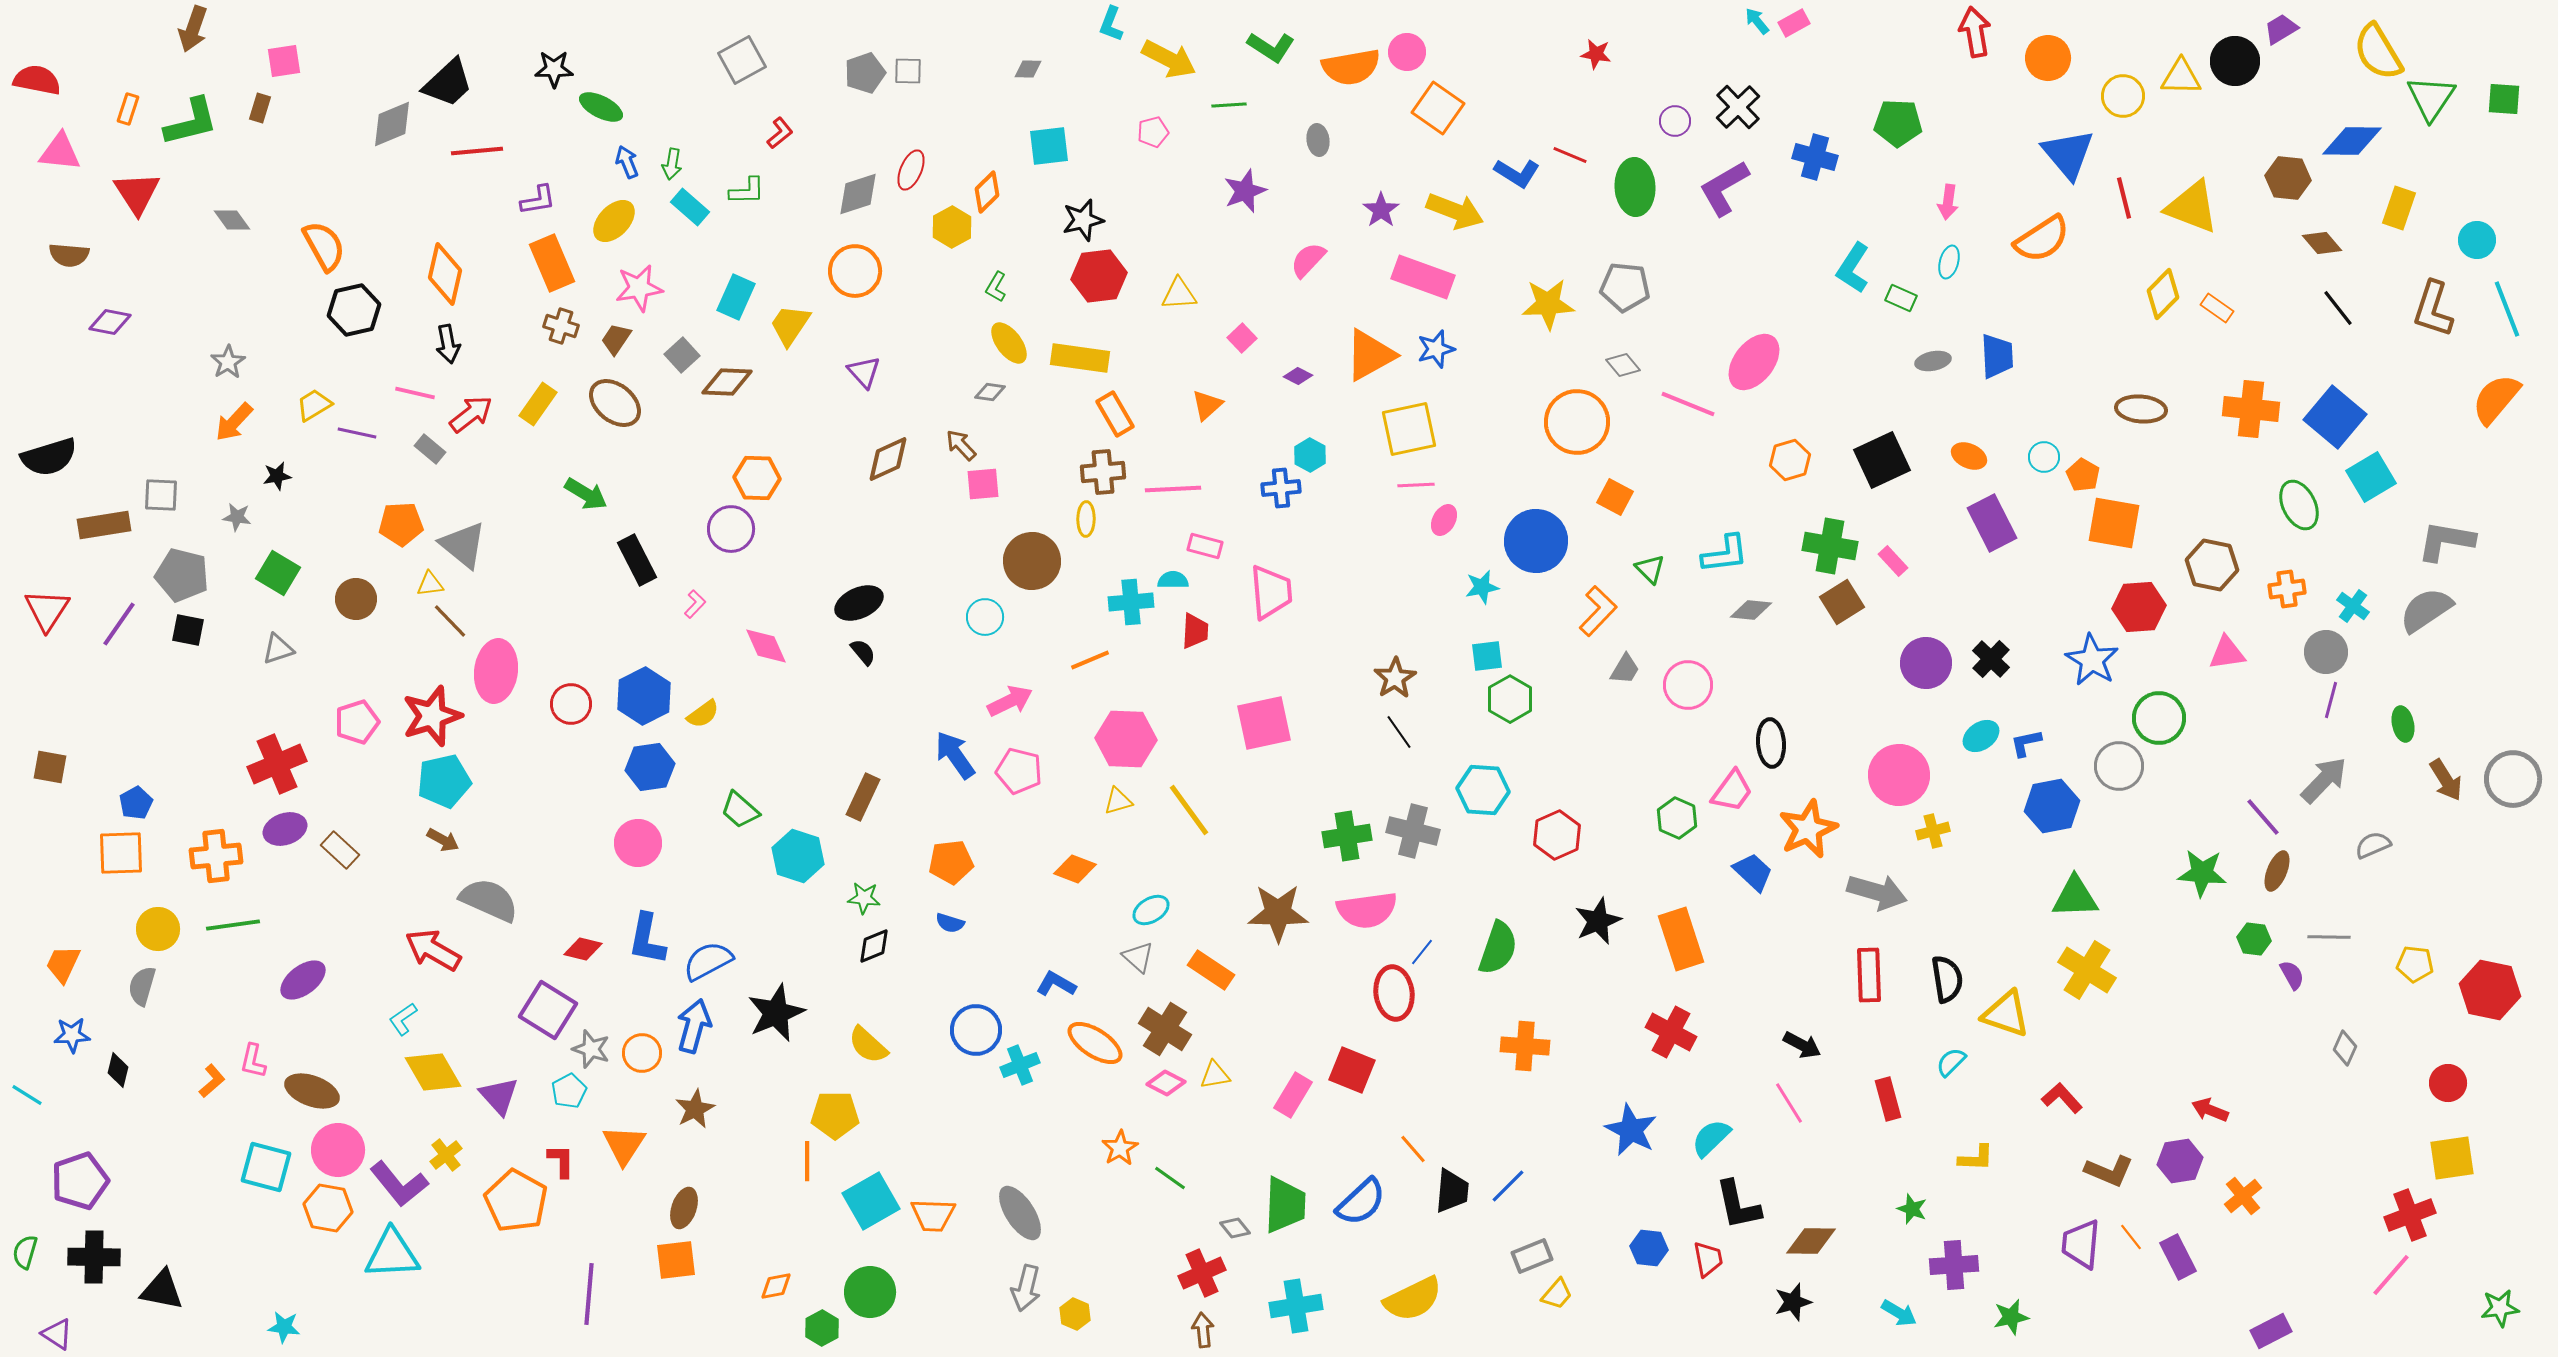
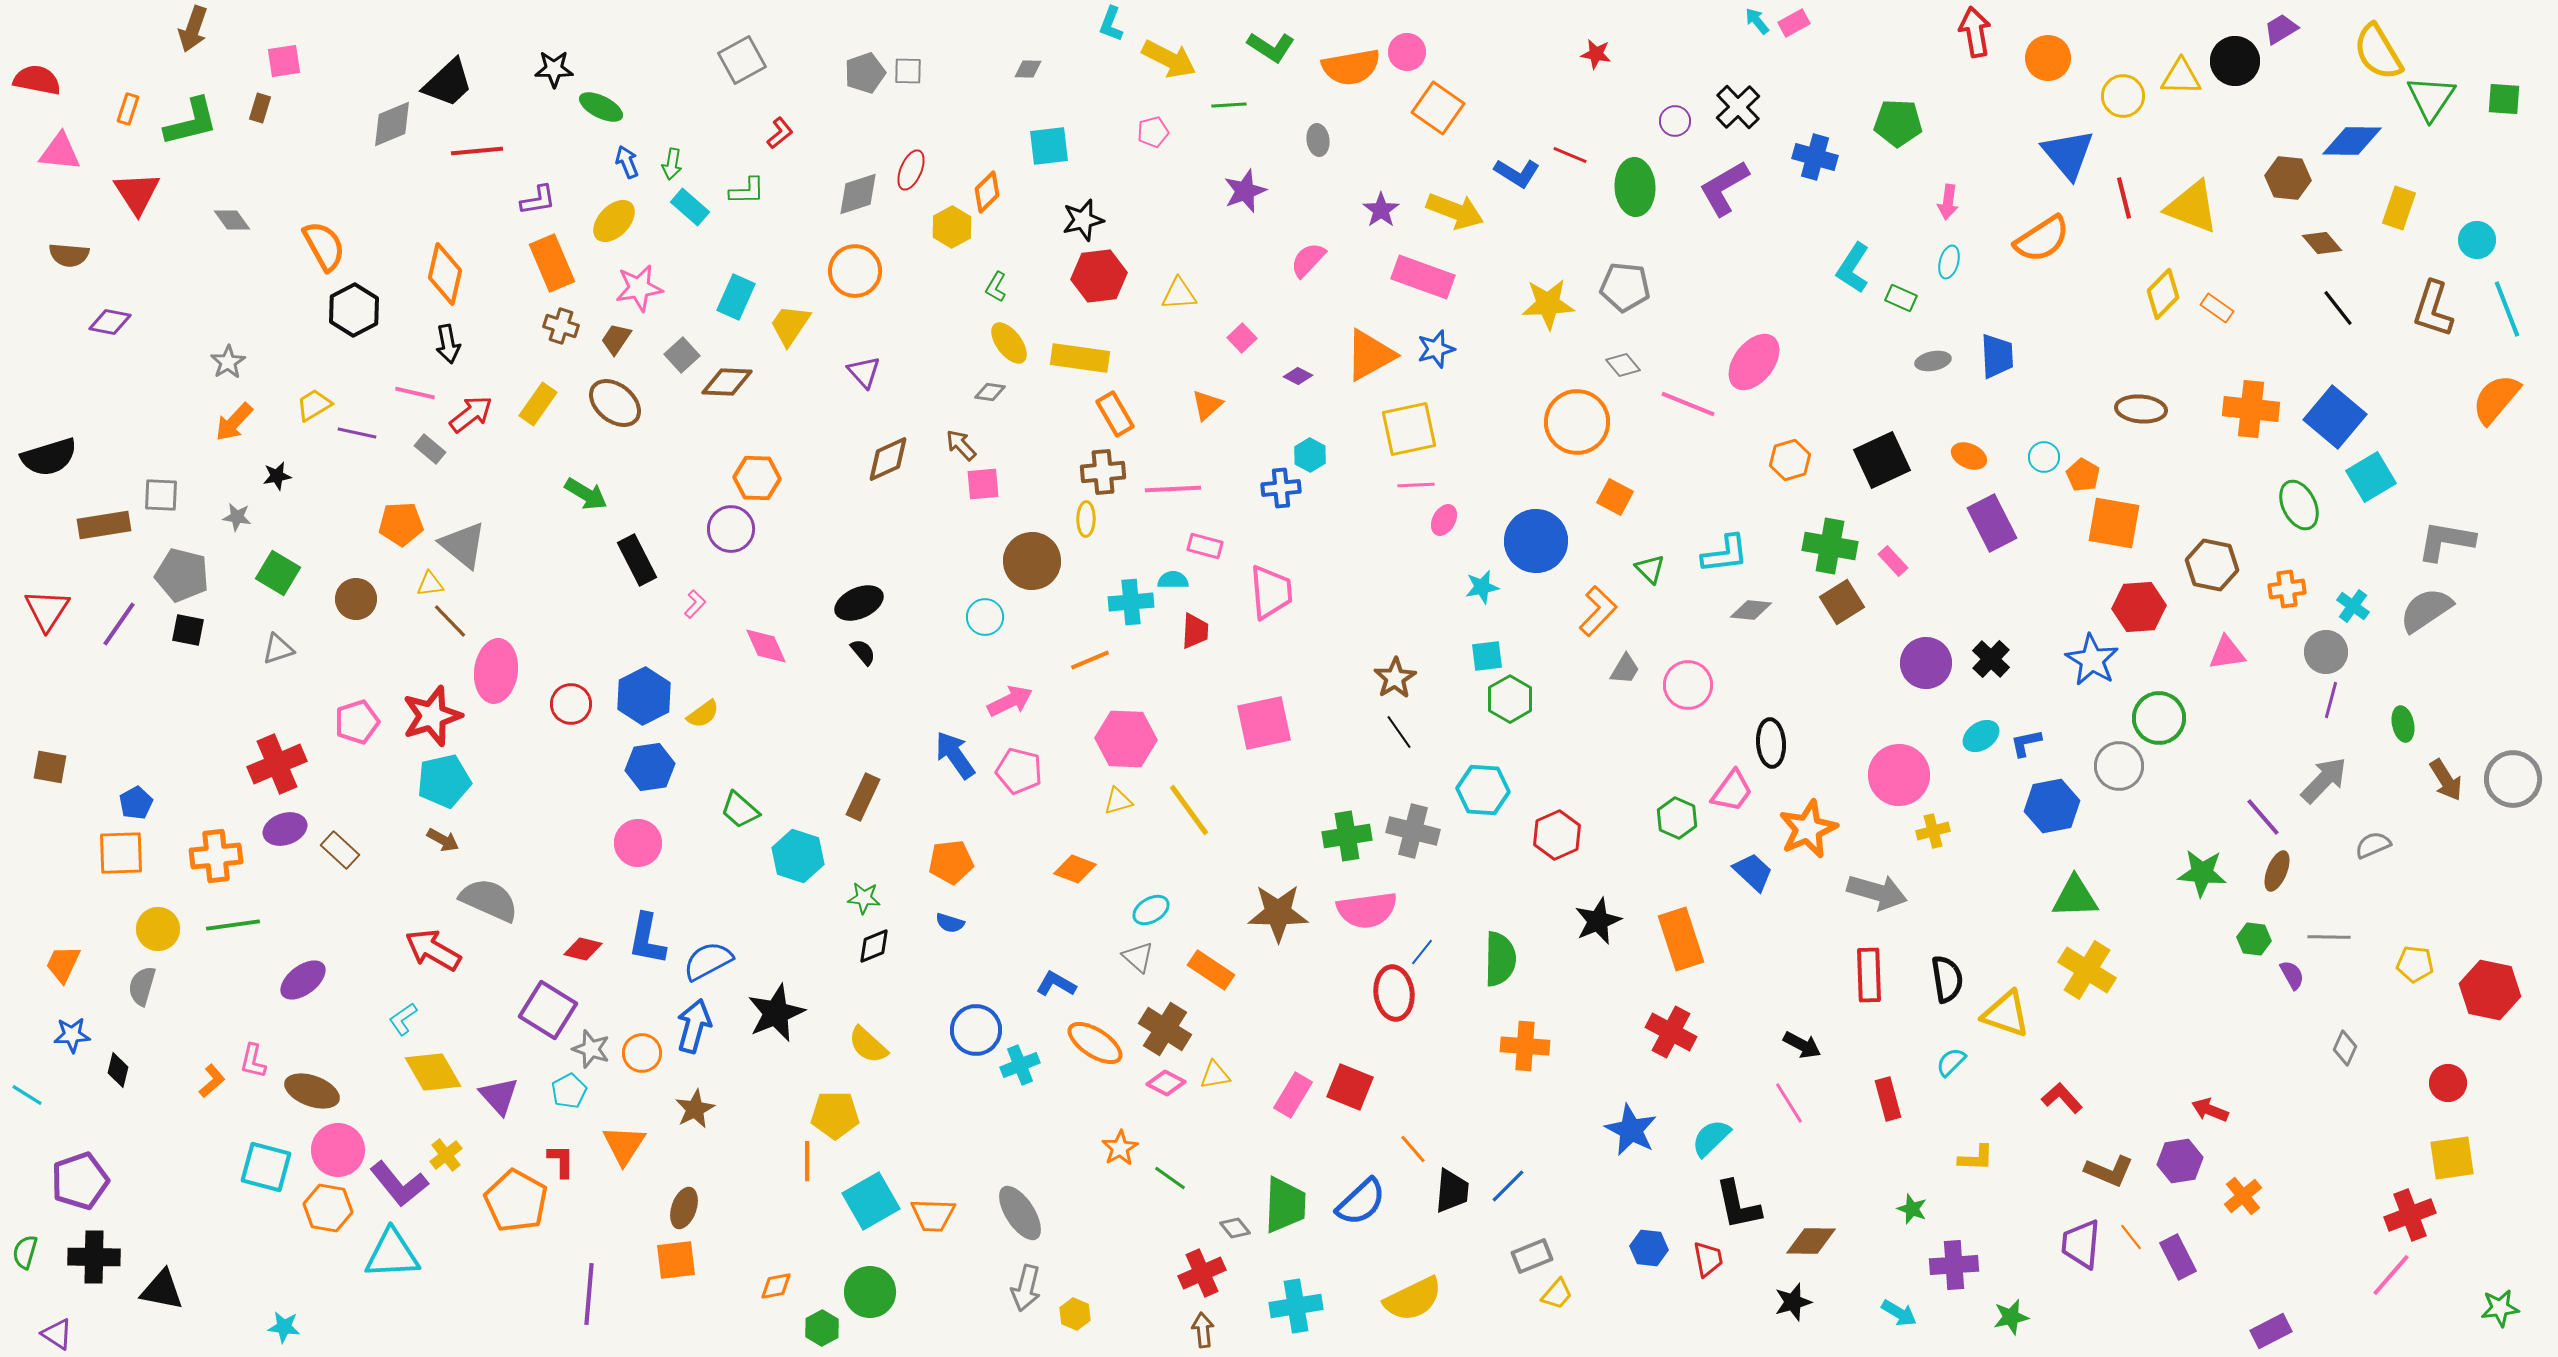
black hexagon at (354, 310): rotated 15 degrees counterclockwise
green semicircle at (1498, 948): moved 2 px right, 11 px down; rotated 18 degrees counterclockwise
red square at (1352, 1070): moved 2 px left, 17 px down
